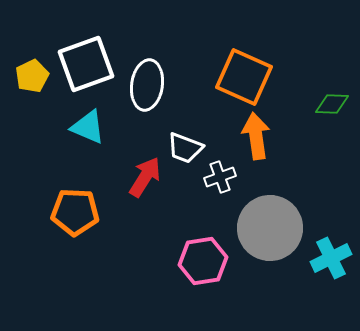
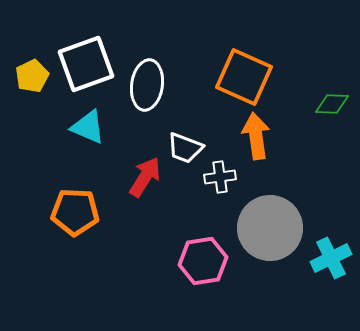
white cross: rotated 12 degrees clockwise
